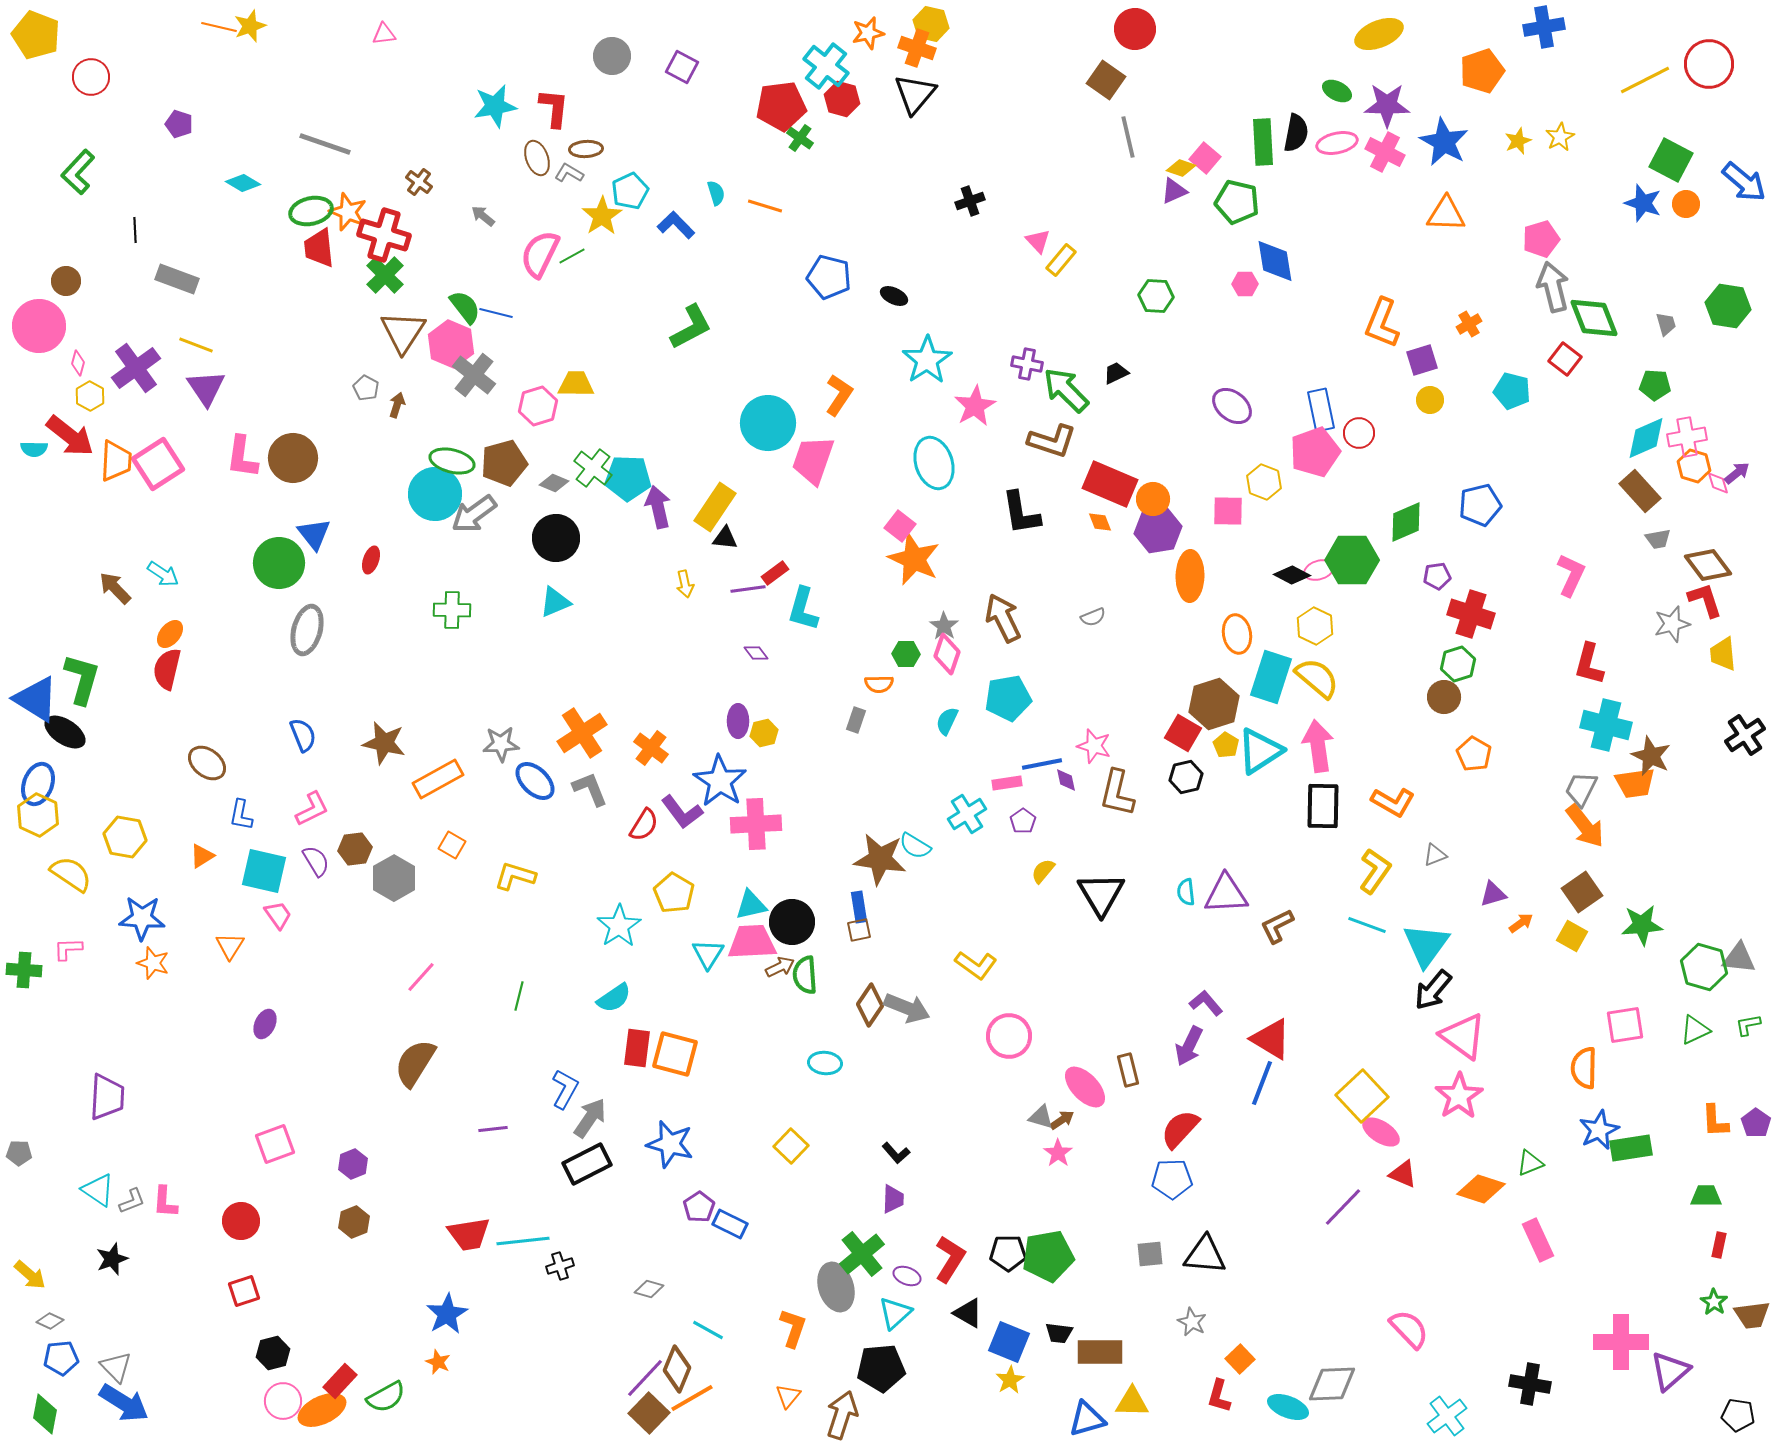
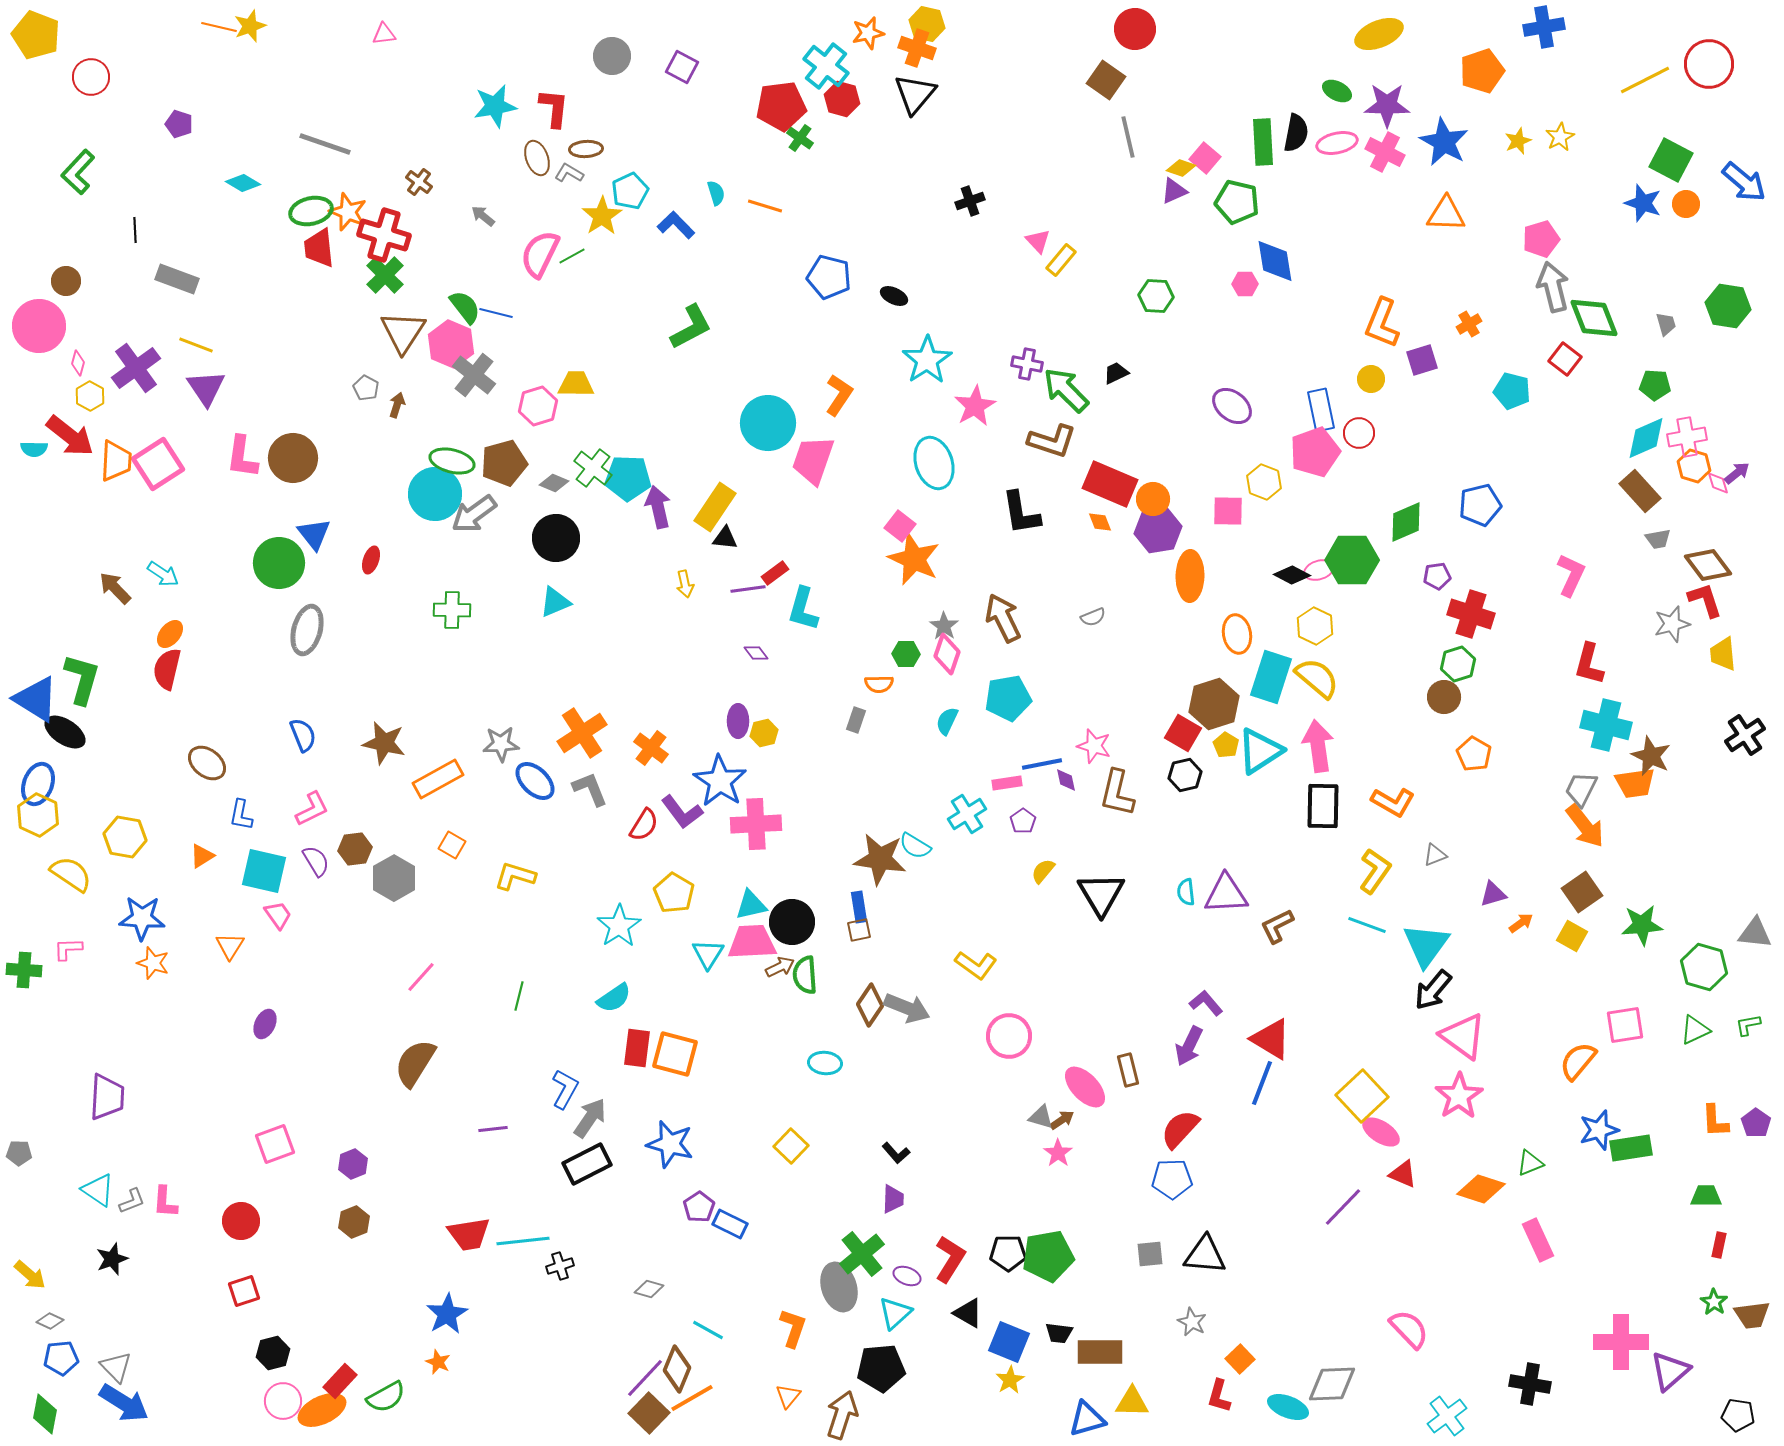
yellow hexagon at (931, 24): moved 4 px left
yellow circle at (1430, 400): moved 59 px left, 21 px up
black hexagon at (1186, 777): moved 1 px left, 2 px up
gray triangle at (1739, 958): moved 16 px right, 25 px up
orange semicircle at (1584, 1068): moved 6 px left, 7 px up; rotated 39 degrees clockwise
blue star at (1599, 1130): rotated 9 degrees clockwise
gray ellipse at (836, 1287): moved 3 px right
